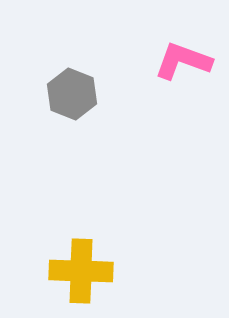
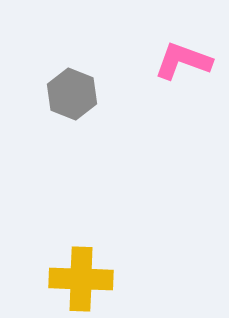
yellow cross: moved 8 px down
